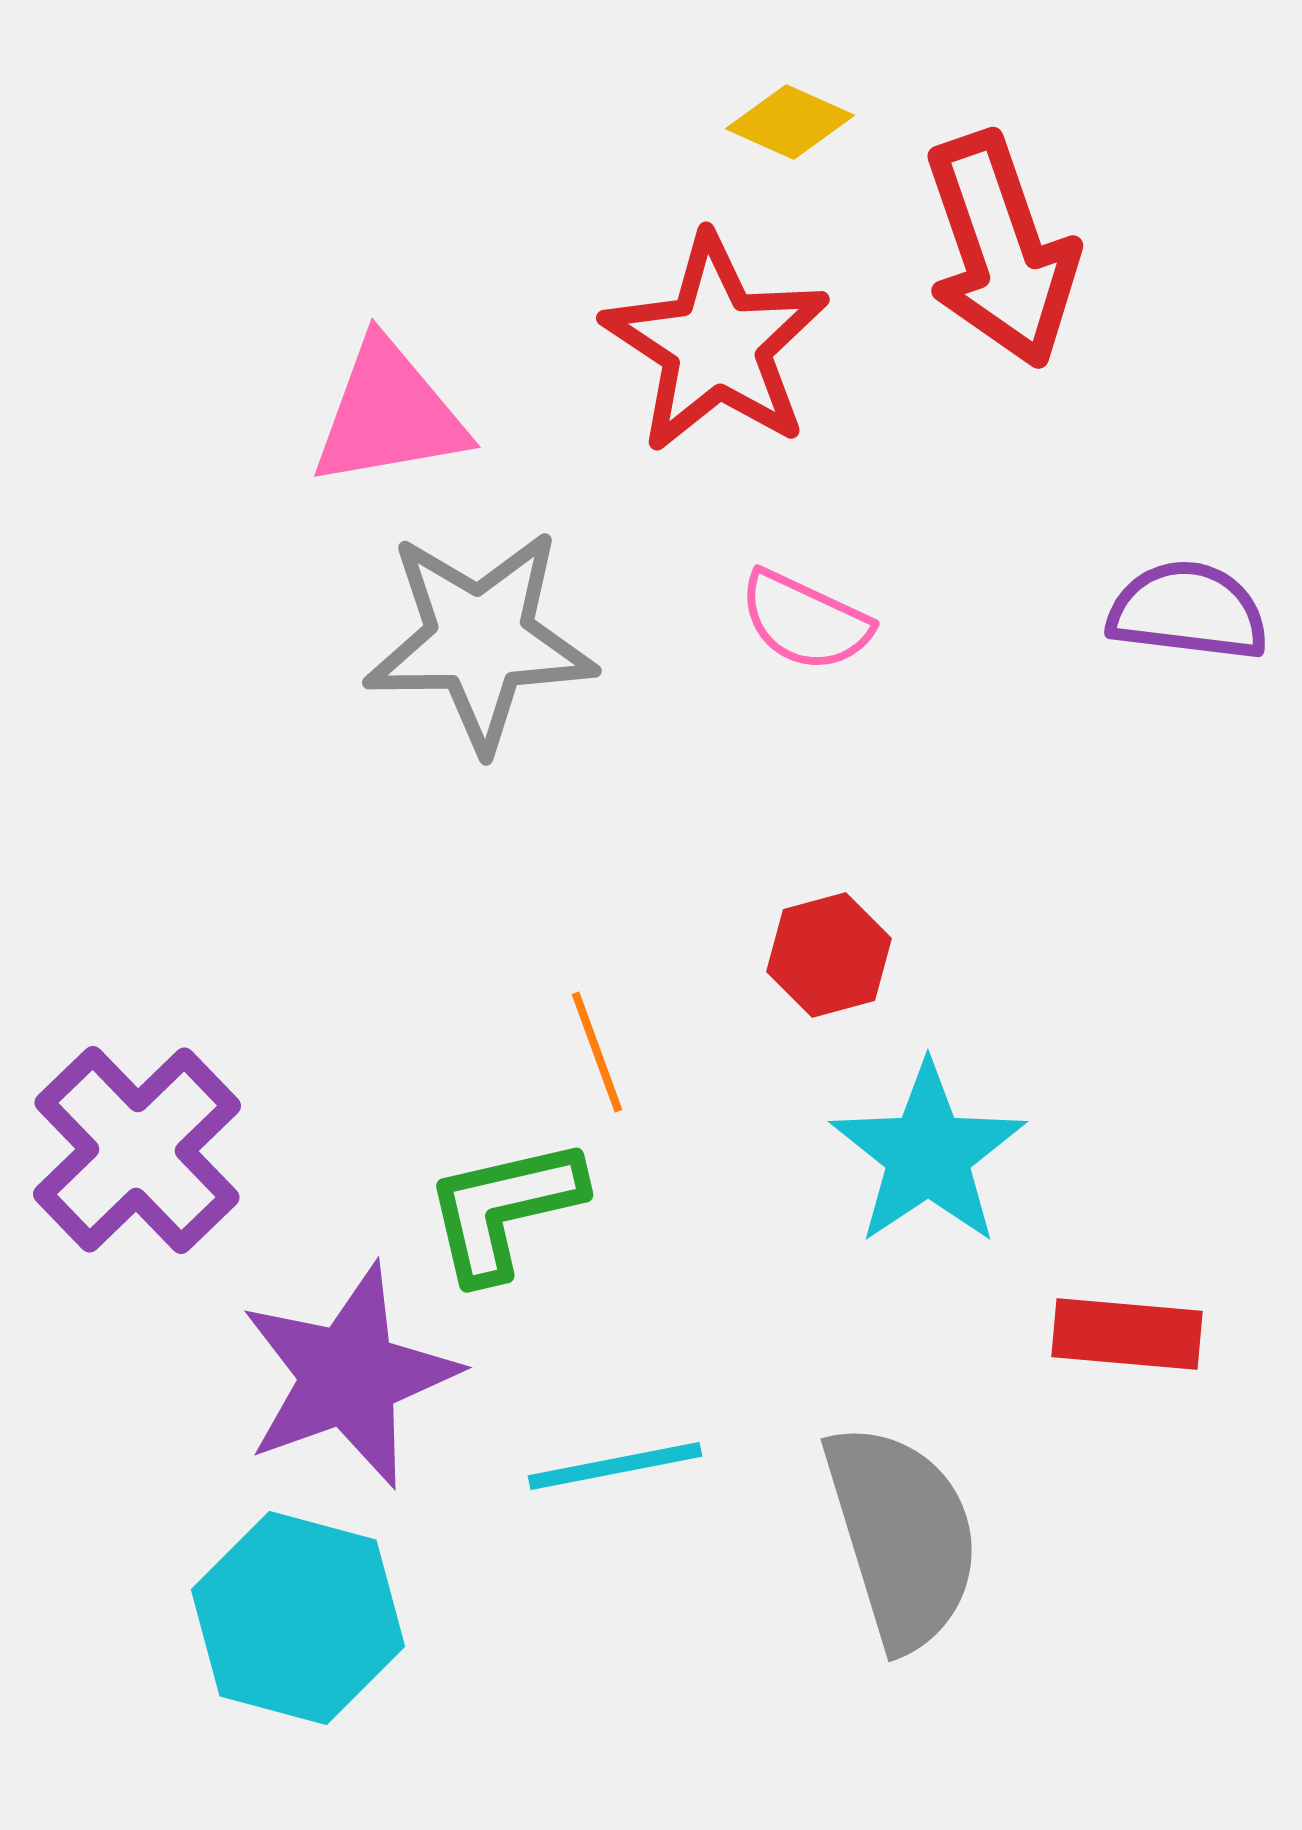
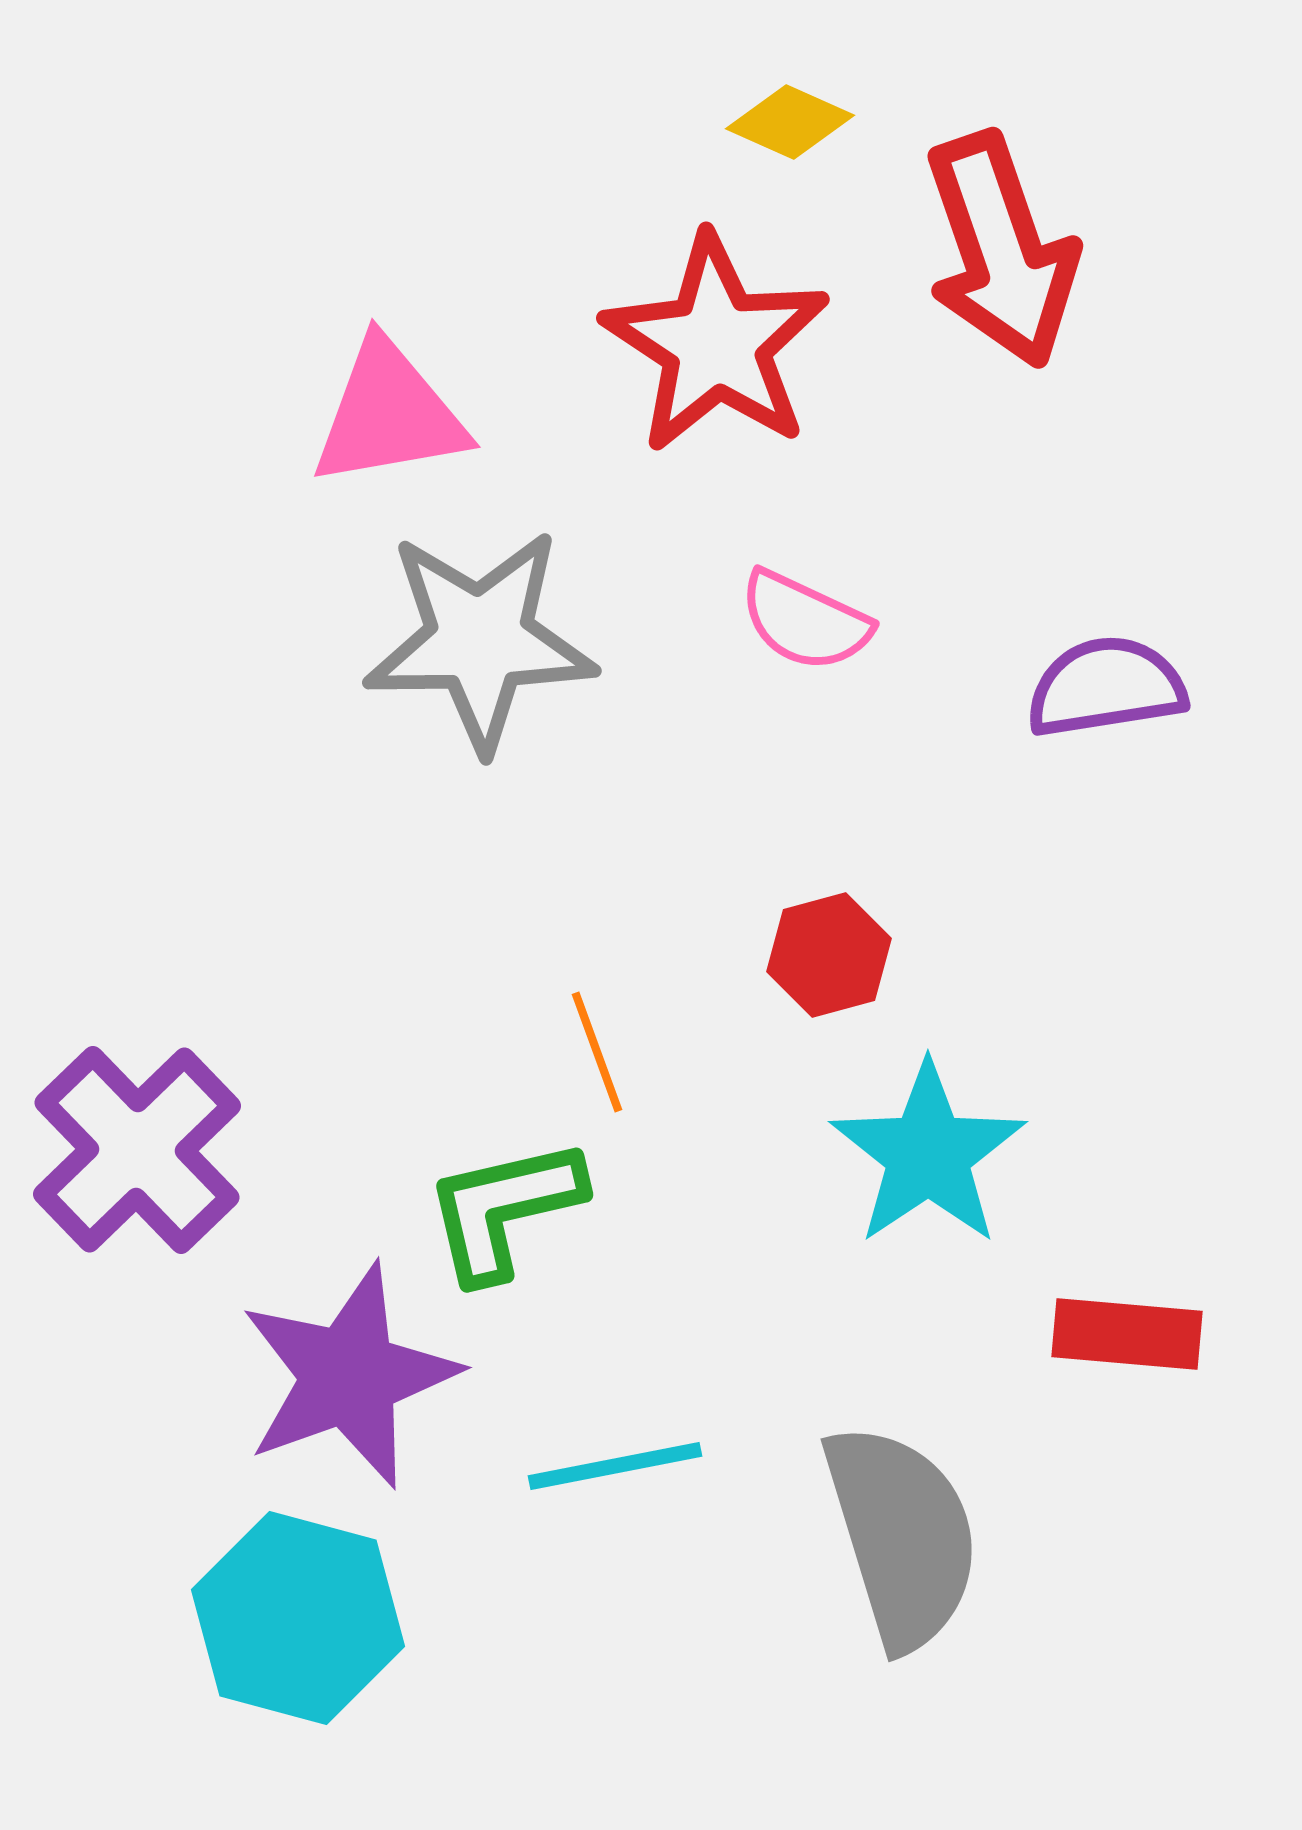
purple semicircle: moved 82 px left, 76 px down; rotated 16 degrees counterclockwise
